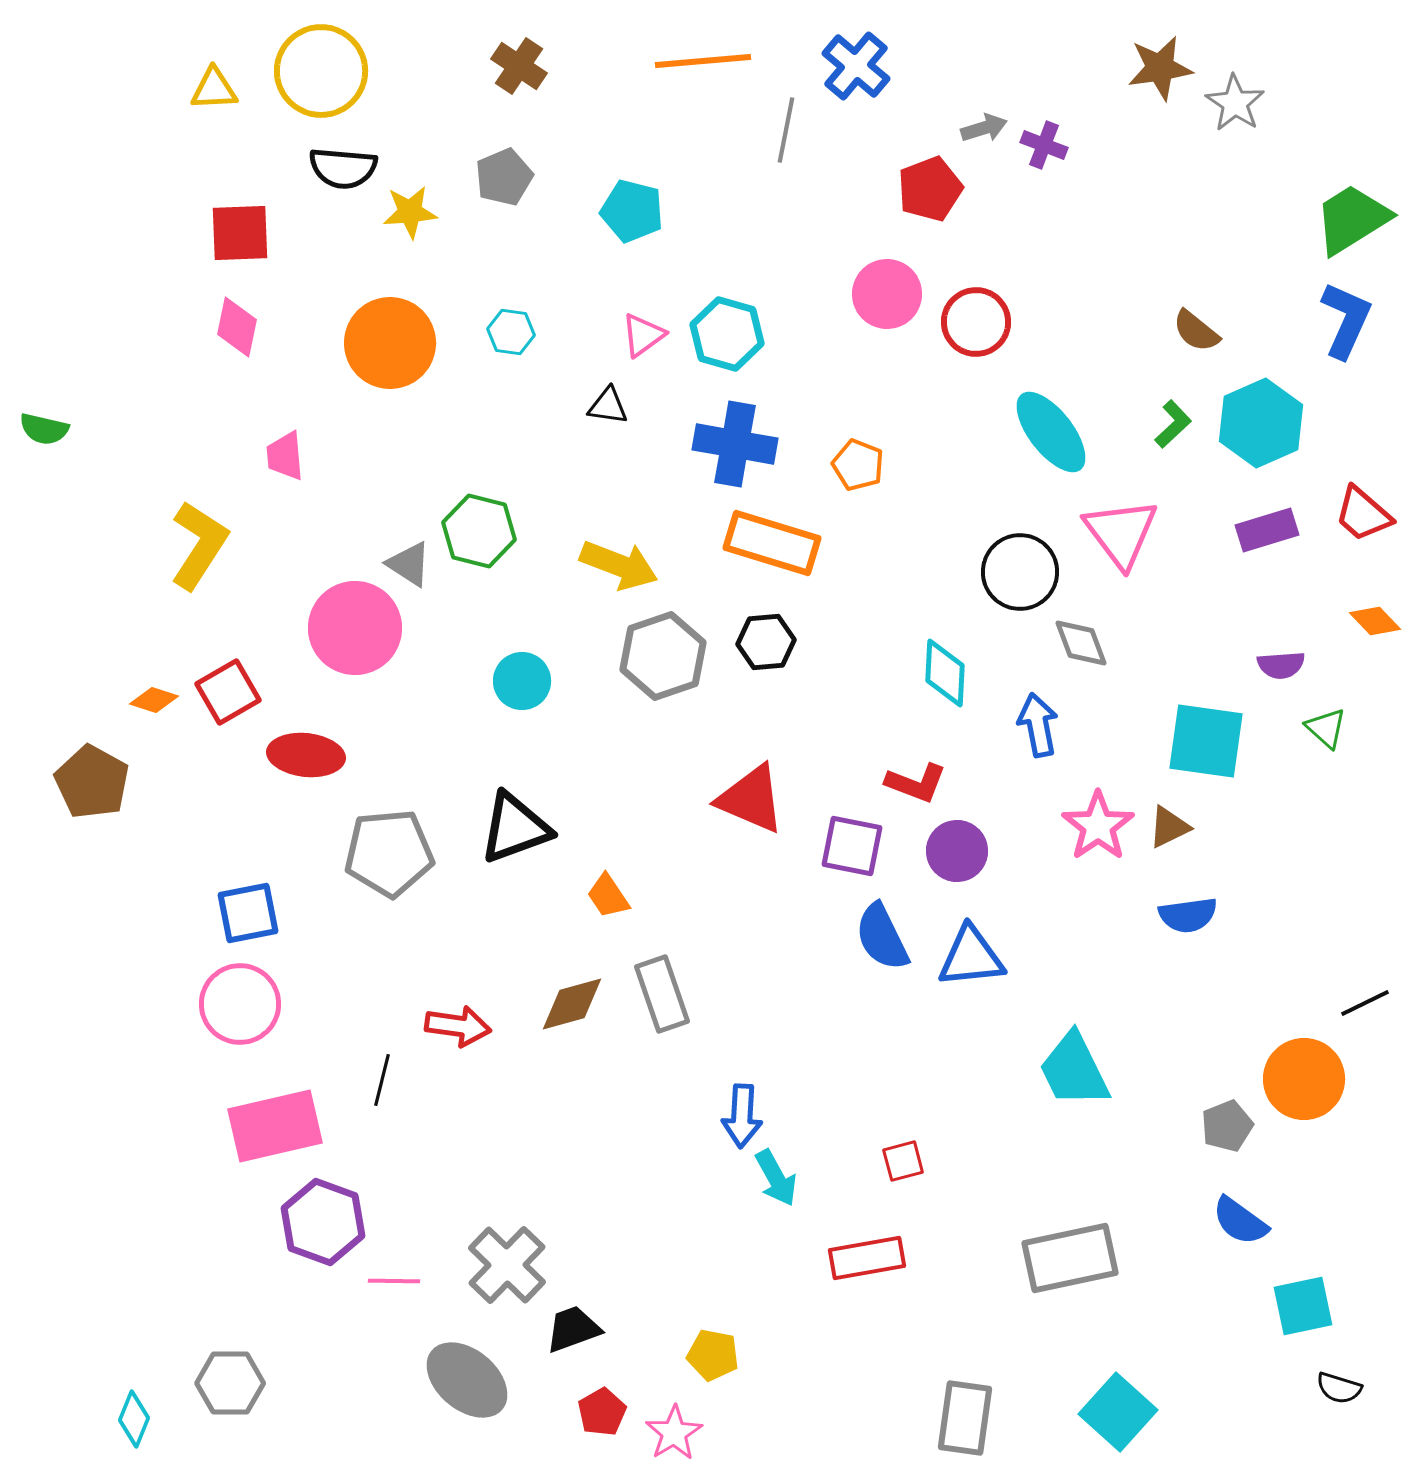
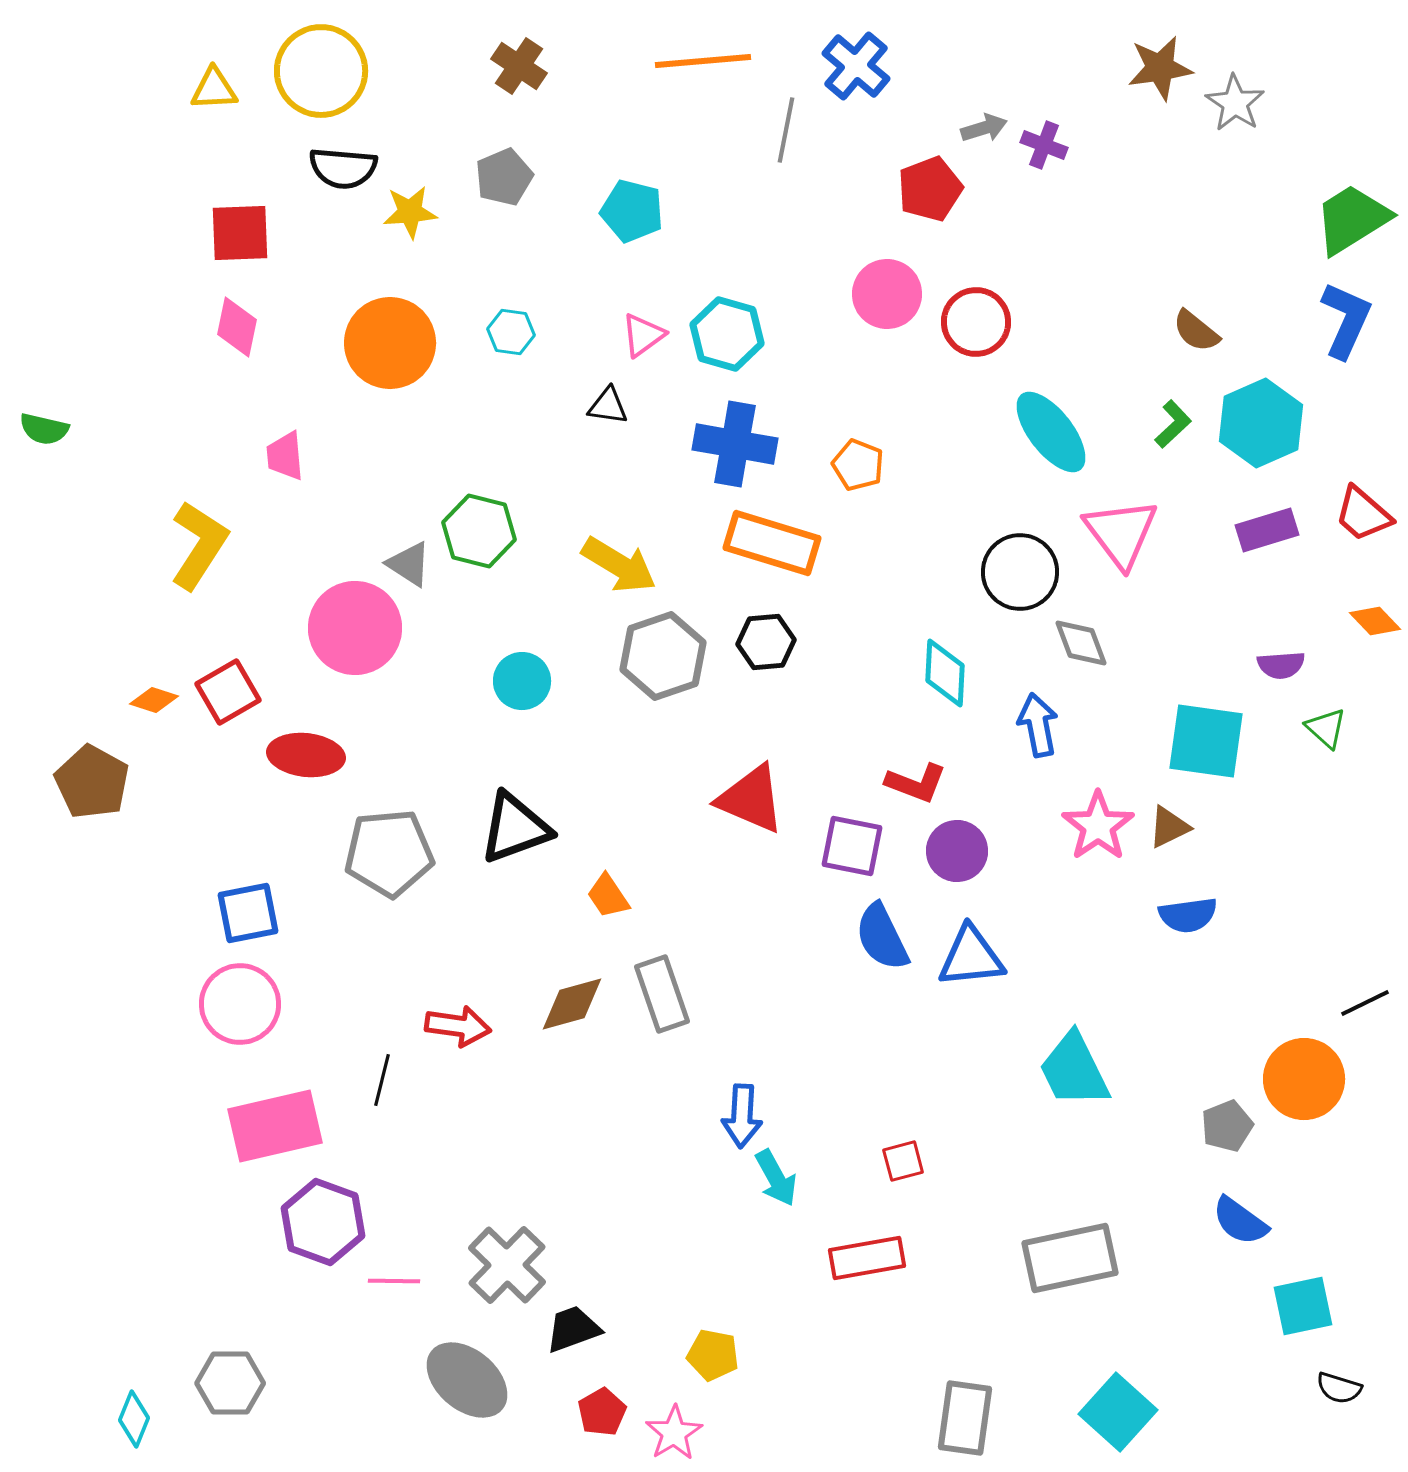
yellow arrow at (619, 565): rotated 10 degrees clockwise
